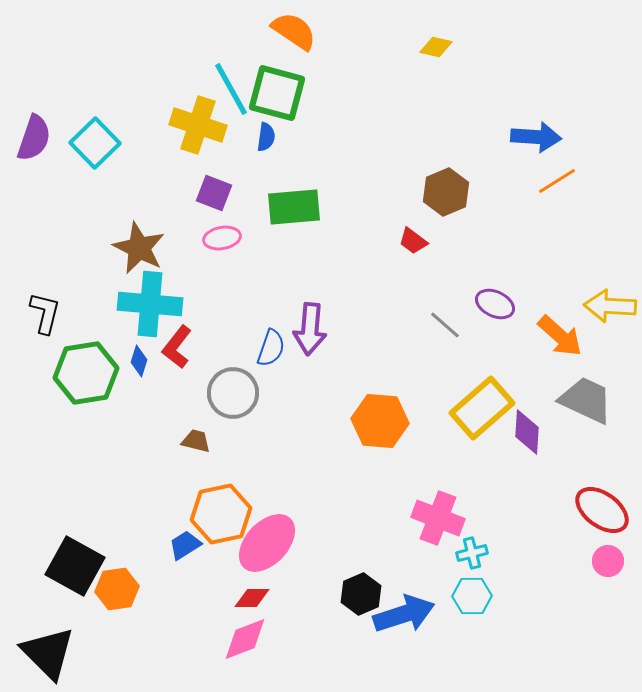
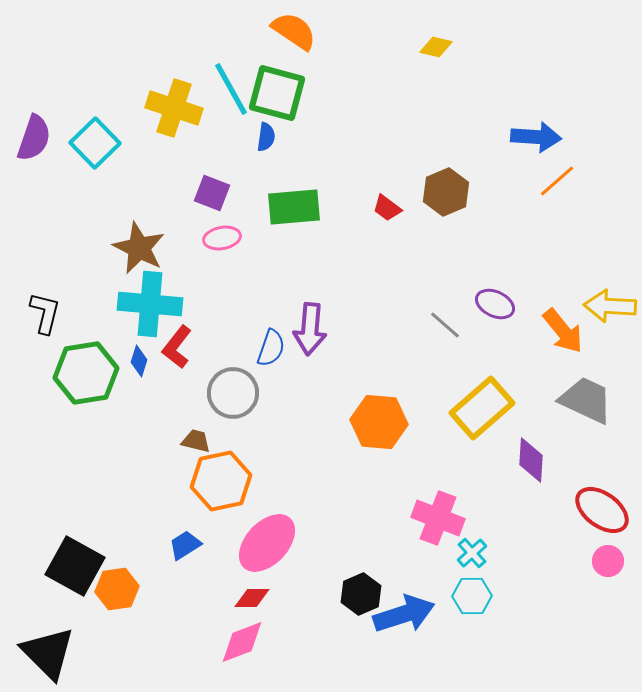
yellow cross at (198, 125): moved 24 px left, 17 px up
orange line at (557, 181): rotated 9 degrees counterclockwise
purple square at (214, 193): moved 2 px left
red trapezoid at (413, 241): moved 26 px left, 33 px up
orange arrow at (560, 336): moved 3 px right, 5 px up; rotated 9 degrees clockwise
orange hexagon at (380, 421): moved 1 px left, 1 px down
purple diamond at (527, 432): moved 4 px right, 28 px down
orange hexagon at (221, 514): moved 33 px up
cyan cross at (472, 553): rotated 28 degrees counterclockwise
pink diamond at (245, 639): moved 3 px left, 3 px down
